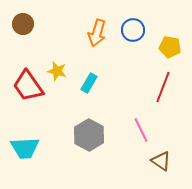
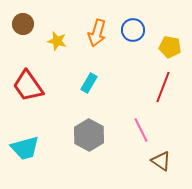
yellow star: moved 30 px up
cyan trapezoid: rotated 12 degrees counterclockwise
